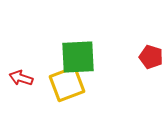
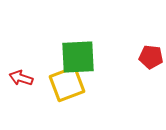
red pentagon: rotated 10 degrees counterclockwise
